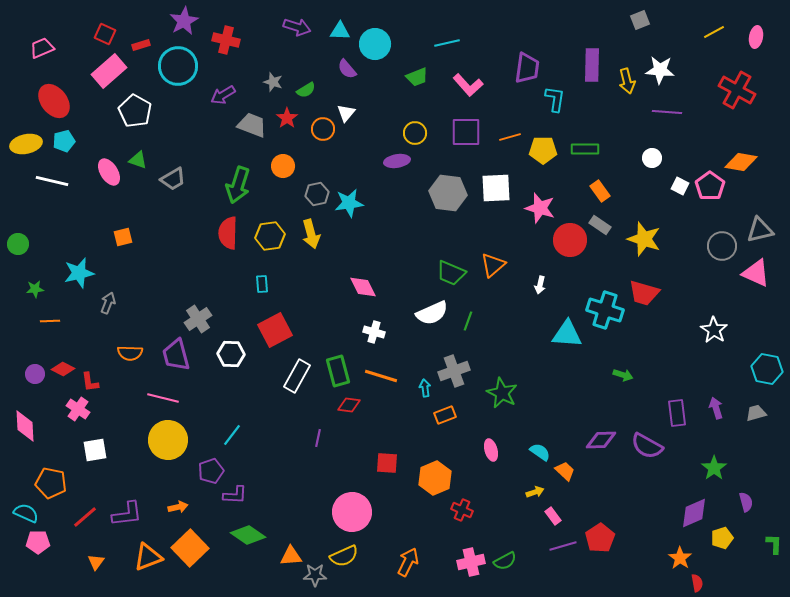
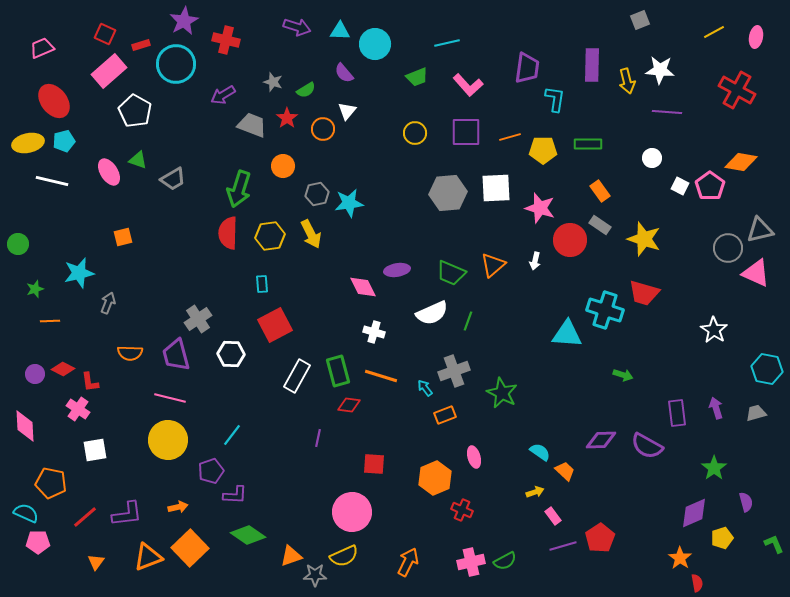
cyan circle at (178, 66): moved 2 px left, 2 px up
purple semicircle at (347, 69): moved 3 px left, 4 px down
white triangle at (346, 113): moved 1 px right, 2 px up
yellow ellipse at (26, 144): moved 2 px right, 1 px up
green rectangle at (585, 149): moved 3 px right, 5 px up
purple ellipse at (397, 161): moved 109 px down
green arrow at (238, 185): moved 1 px right, 4 px down
gray hexagon at (448, 193): rotated 12 degrees counterclockwise
yellow arrow at (311, 234): rotated 12 degrees counterclockwise
gray circle at (722, 246): moved 6 px right, 2 px down
white arrow at (540, 285): moved 5 px left, 24 px up
green star at (35, 289): rotated 12 degrees counterclockwise
red square at (275, 330): moved 5 px up
cyan arrow at (425, 388): rotated 30 degrees counterclockwise
pink line at (163, 398): moved 7 px right
pink ellipse at (491, 450): moved 17 px left, 7 px down
red square at (387, 463): moved 13 px left, 1 px down
green L-shape at (774, 544): rotated 25 degrees counterclockwise
orange triangle at (291, 556): rotated 15 degrees counterclockwise
